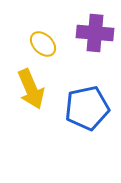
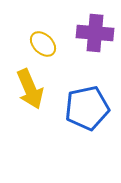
yellow arrow: moved 1 px left
